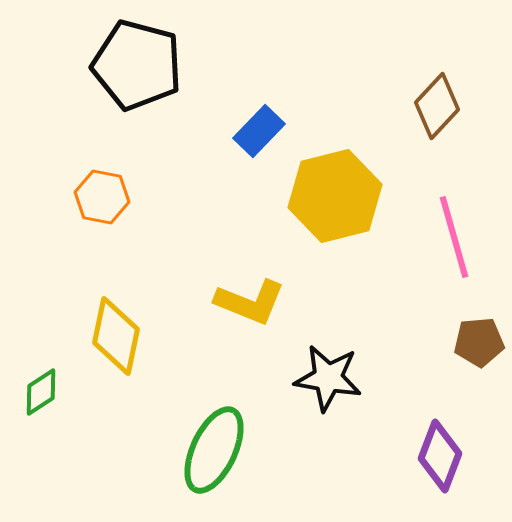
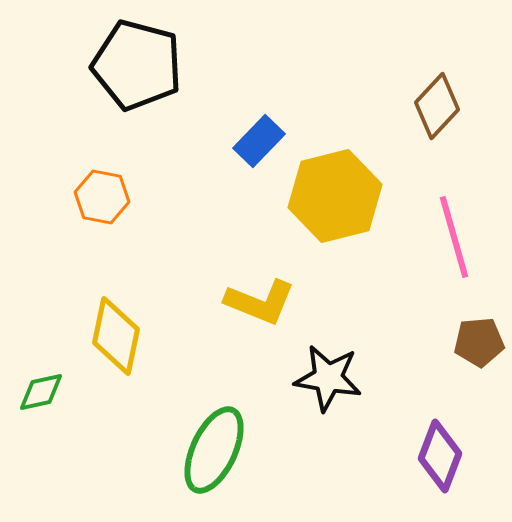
blue rectangle: moved 10 px down
yellow L-shape: moved 10 px right
green diamond: rotated 21 degrees clockwise
